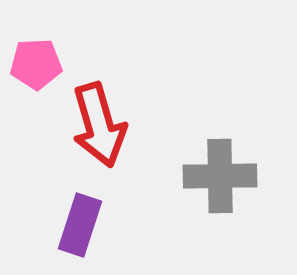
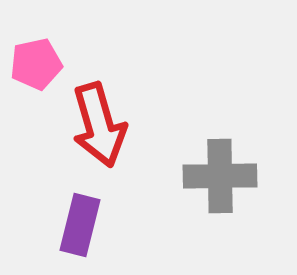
pink pentagon: rotated 9 degrees counterclockwise
purple rectangle: rotated 4 degrees counterclockwise
